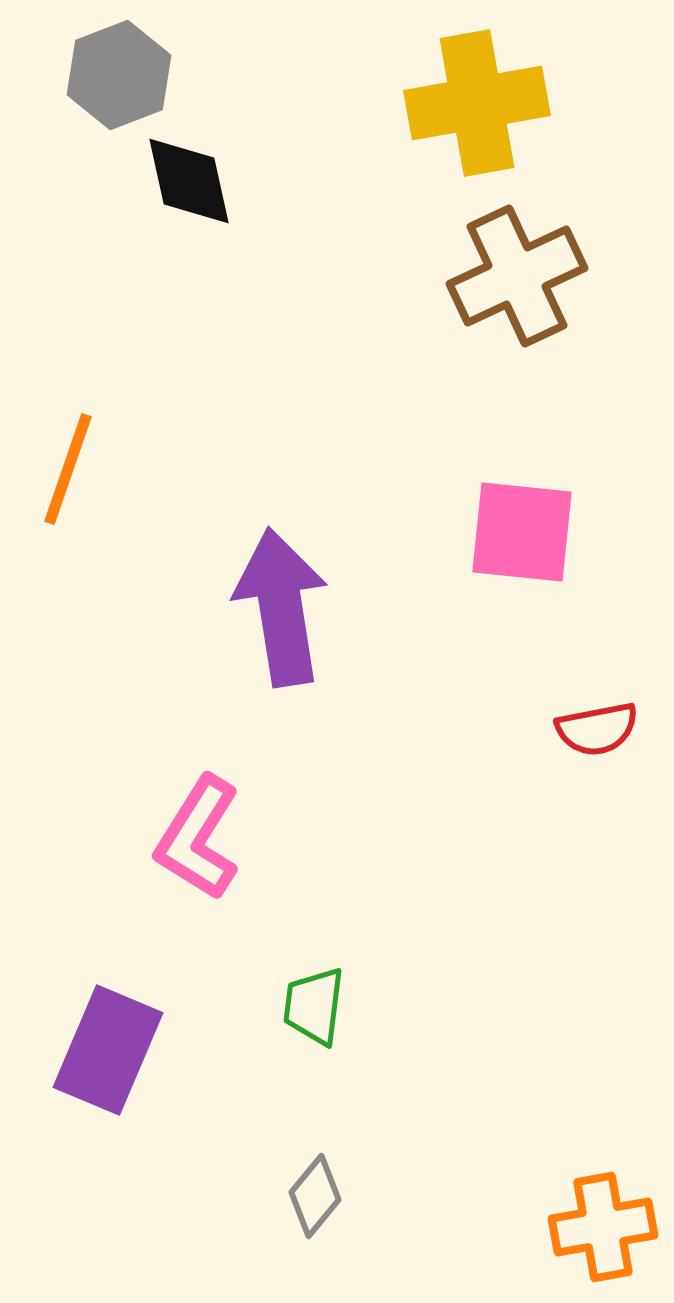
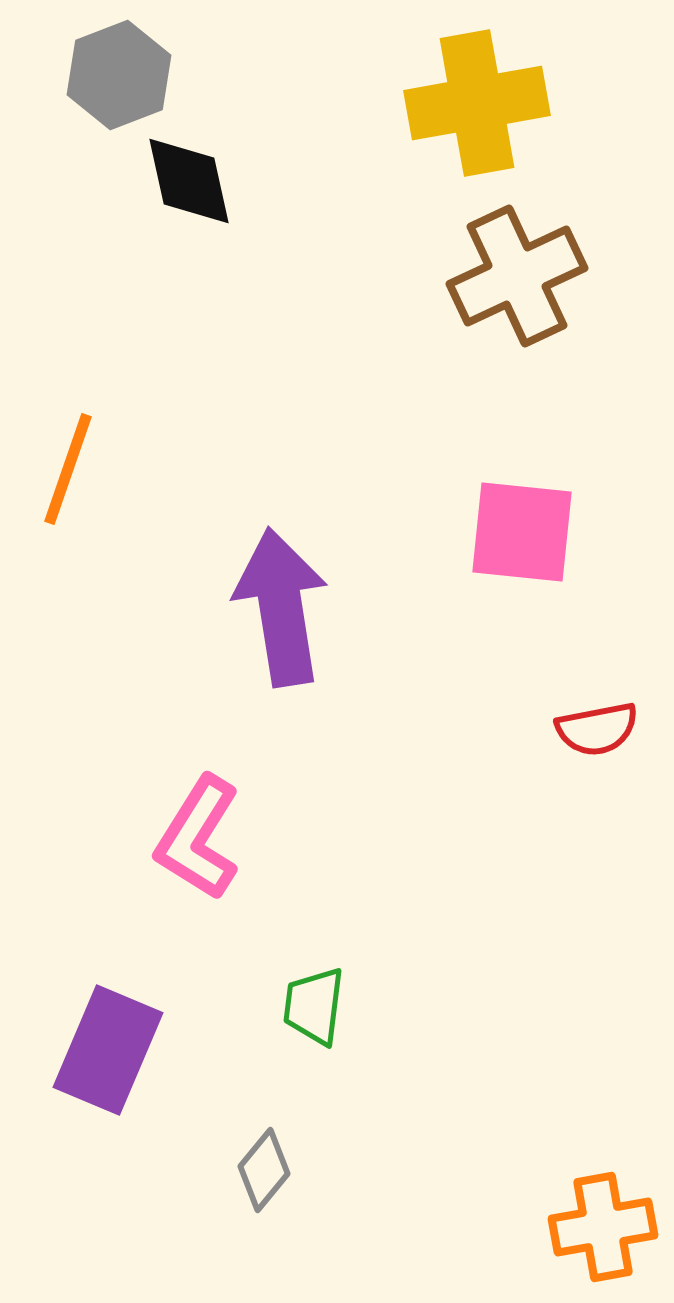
gray diamond: moved 51 px left, 26 px up
